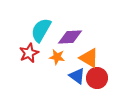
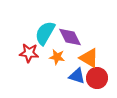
cyan semicircle: moved 4 px right, 3 px down
purple diamond: rotated 65 degrees clockwise
red star: rotated 30 degrees clockwise
blue triangle: rotated 18 degrees counterclockwise
